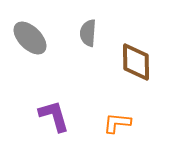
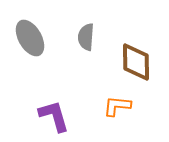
gray semicircle: moved 2 px left, 4 px down
gray ellipse: rotated 15 degrees clockwise
orange L-shape: moved 17 px up
